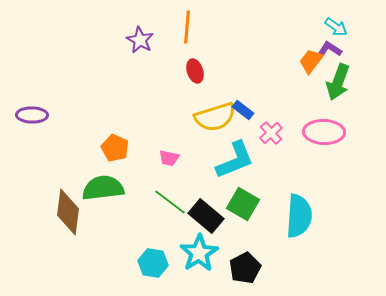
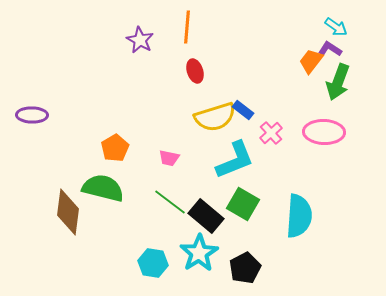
orange pentagon: rotated 16 degrees clockwise
green semicircle: rotated 21 degrees clockwise
